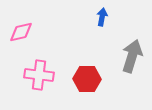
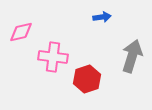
blue arrow: rotated 72 degrees clockwise
pink cross: moved 14 px right, 18 px up
red hexagon: rotated 20 degrees counterclockwise
